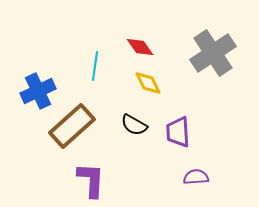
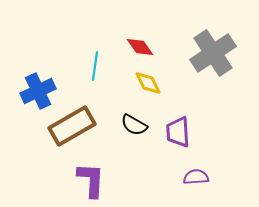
brown rectangle: rotated 12 degrees clockwise
